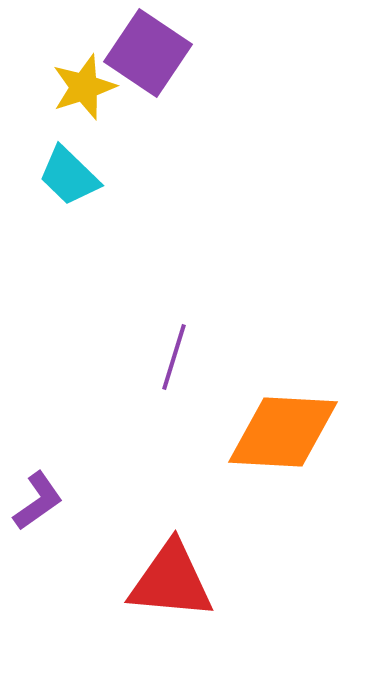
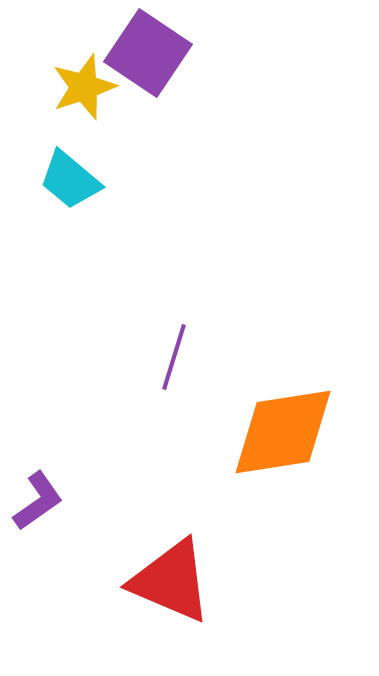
cyan trapezoid: moved 1 px right, 4 px down; rotated 4 degrees counterclockwise
orange diamond: rotated 12 degrees counterclockwise
red triangle: rotated 18 degrees clockwise
